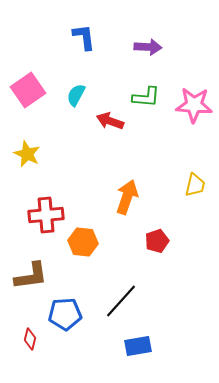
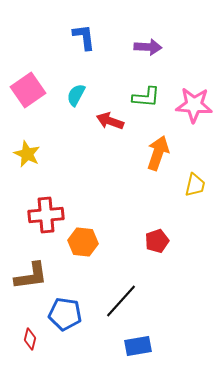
orange arrow: moved 31 px right, 44 px up
blue pentagon: rotated 12 degrees clockwise
